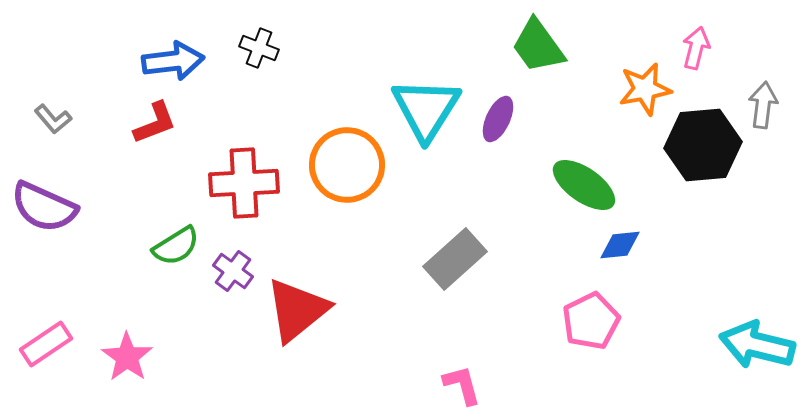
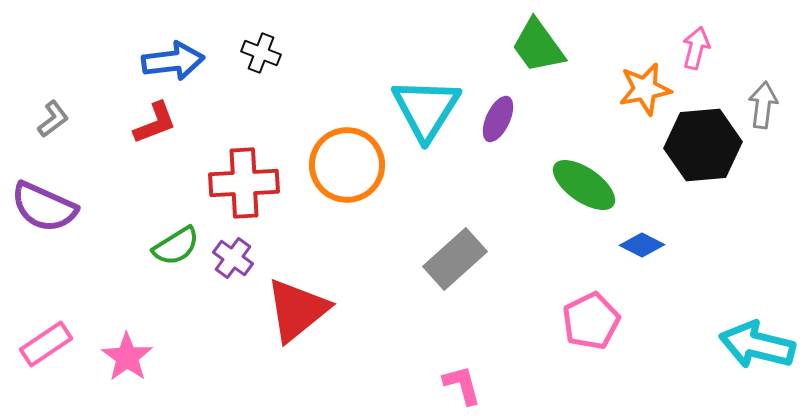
black cross: moved 2 px right, 5 px down
gray L-shape: rotated 87 degrees counterclockwise
blue diamond: moved 22 px right; rotated 33 degrees clockwise
purple cross: moved 13 px up
